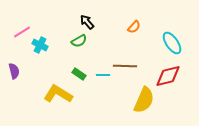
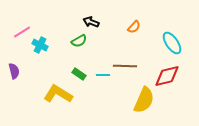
black arrow: moved 4 px right; rotated 28 degrees counterclockwise
red diamond: moved 1 px left
